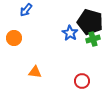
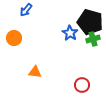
red circle: moved 4 px down
